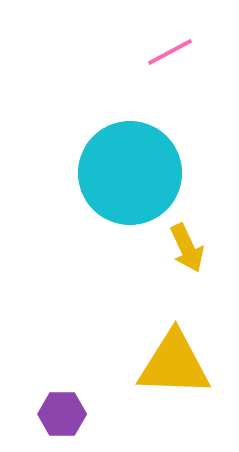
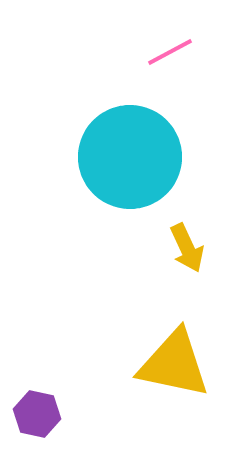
cyan circle: moved 16 px up
yellow triangle: rotated 10 degrees clockwise
purple hexagon: moved 25 px left; rotated 12 degrees clockwise
